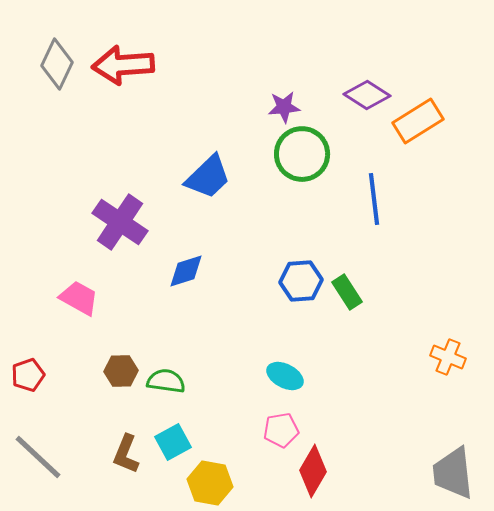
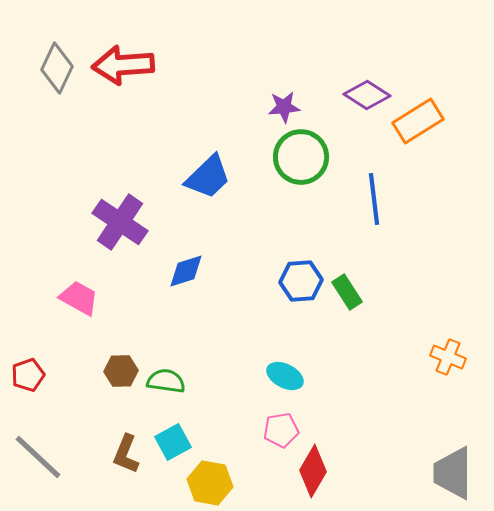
gray diamond: moved 4 px down
green circle: moved 1 px left, 3 px down
gray trapezoid: rotated 6 degrees clockwise
